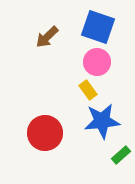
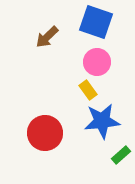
blue square: moved 2 px left, 5 px up
